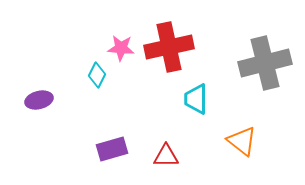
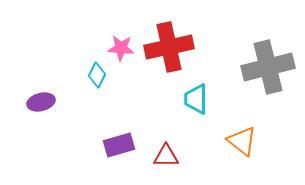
gray cross: moved 3 px right, 4 px down
purple ellipse: moved 2 px right, 2 px down
purple rectangle: moved 7 px right, 4 px up
